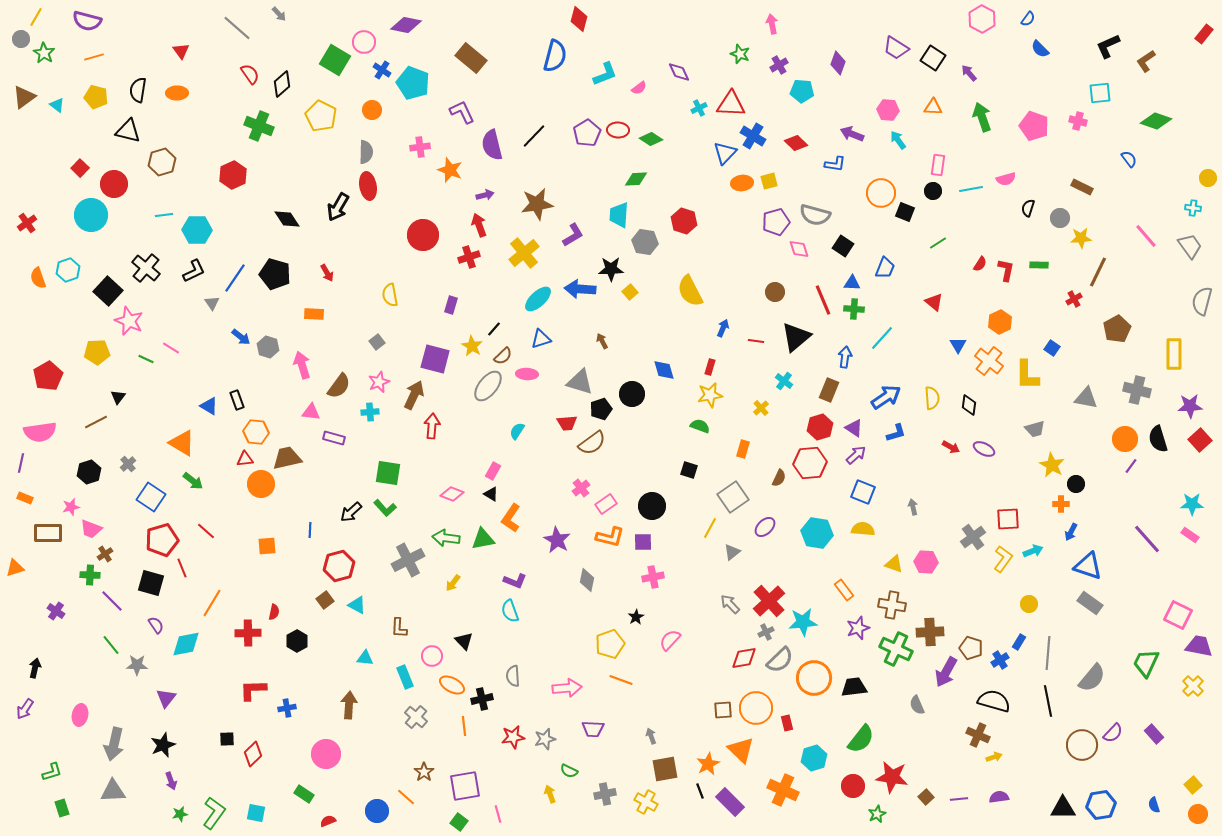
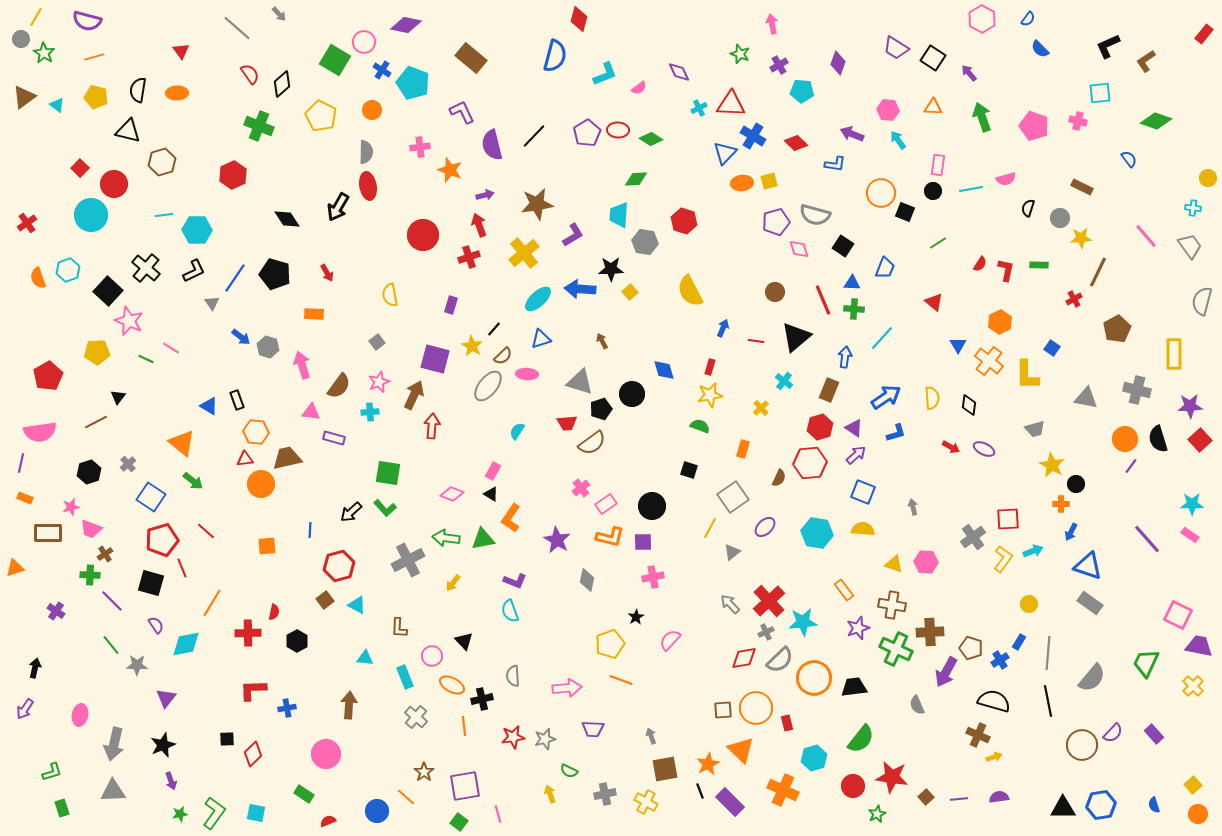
orange triangle at (182, 443): rotated 8 degrees clockwise
